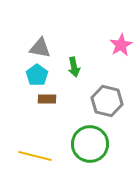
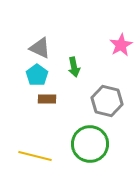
gray triangle: rotated 15 degrees clockwise
